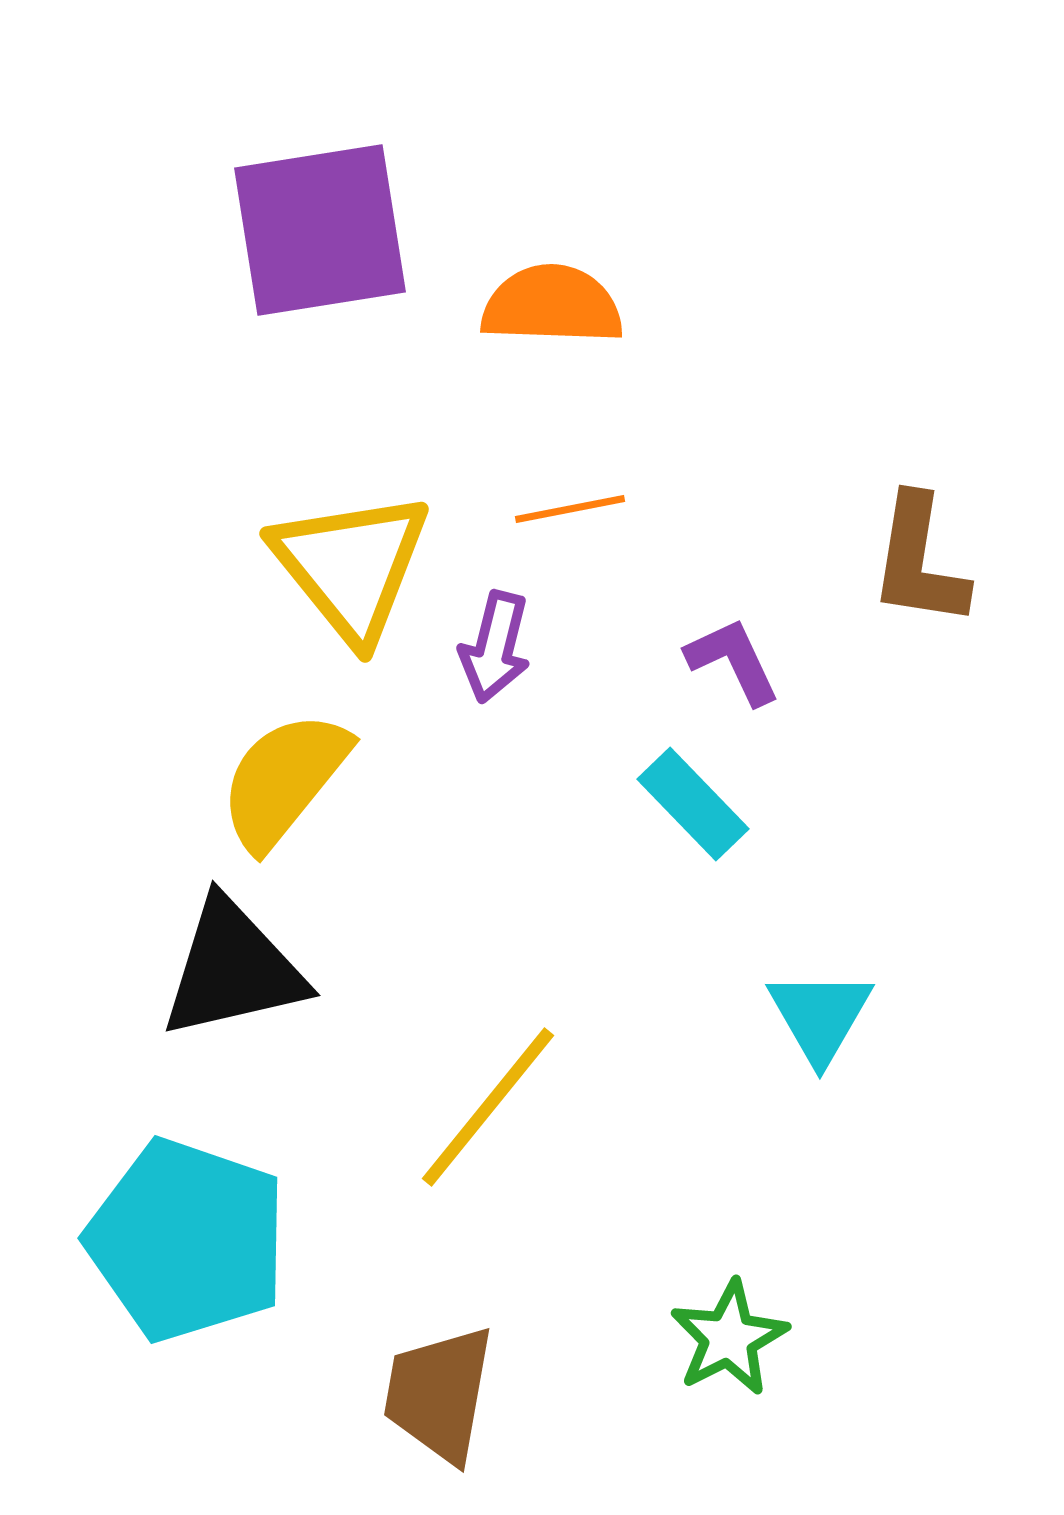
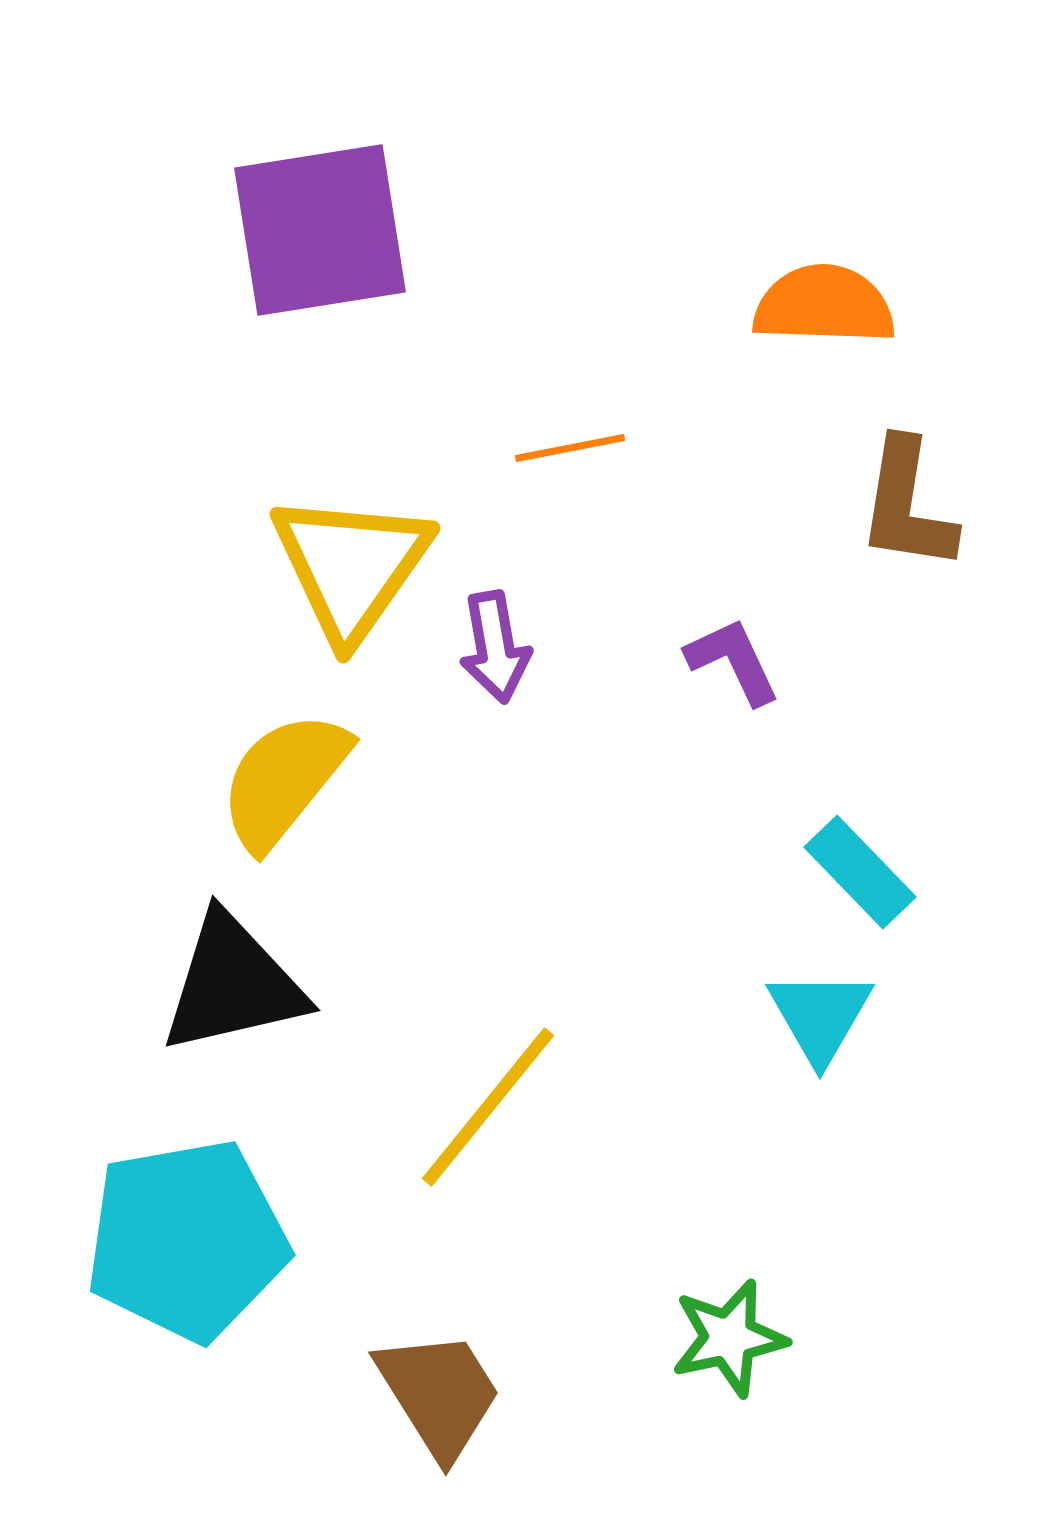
orange semicircle: moved 272 px right
orange line: moved 61 px up
brown L-shape: moved 12 px left, 56 px up
yellow triangle: rotated 14 degrees clockwise
purple arrow: rotated 24 degrees counterclockwise
cyan rectangle: moved 167 px right, 68 px down
black triangle: moved 15 px down
cyan pentagon: rotated 29 degrees counterclockwise
green star: rotated 15 degrees clockwise
brown trapezoid: rotated 138 degrees clockwise
